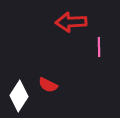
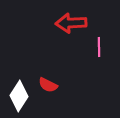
red arrow: moved 1 px down
